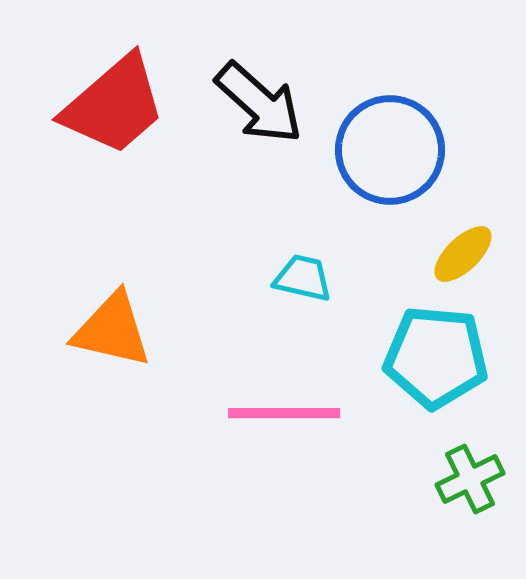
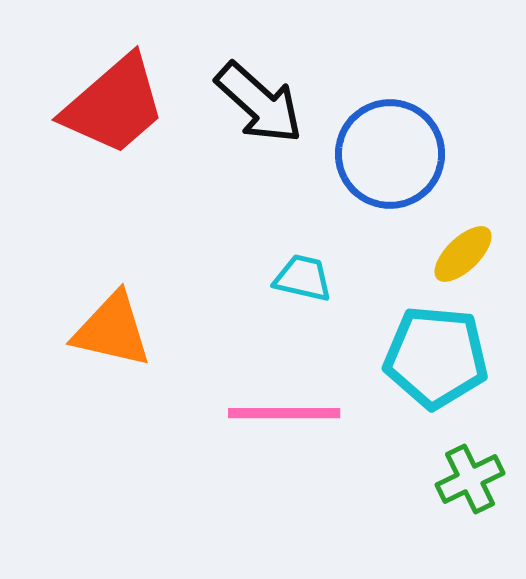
blue circle: moved 4 px down
